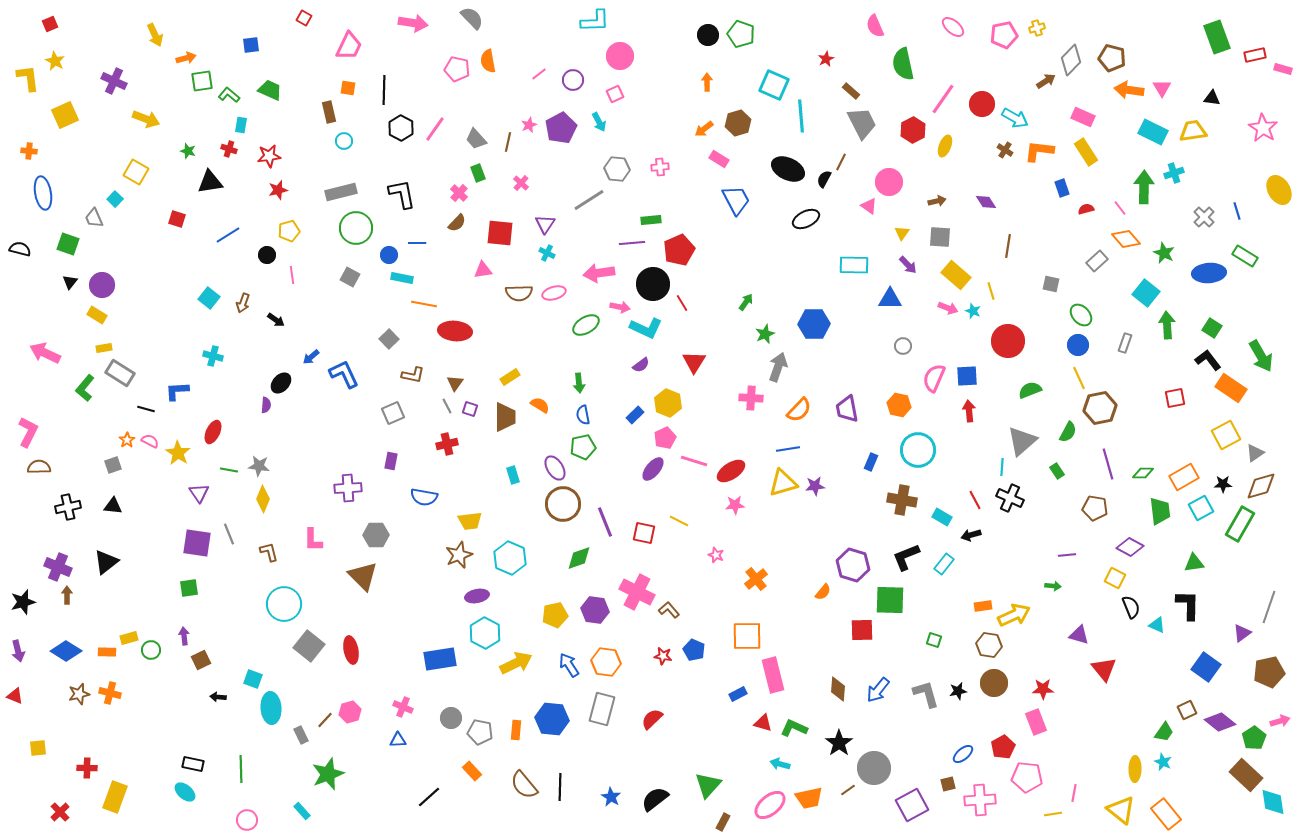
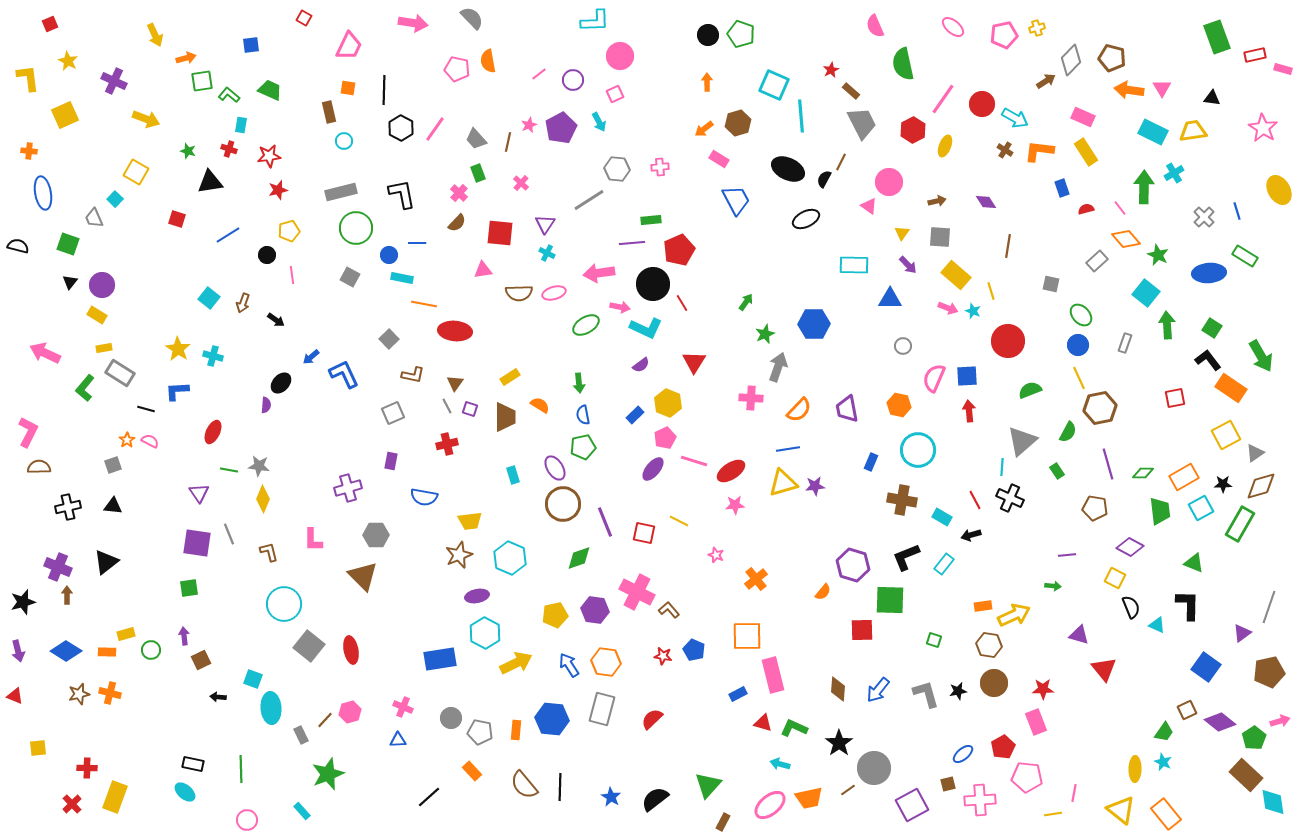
red star at (826, 59): moved 5 px right, 11 px down
yellow star at (55, 61): moved 13 px right
cyan cross at (1174, 173): rotated 12 degrees counterclockwise
black semicircle at (20, 249): moved 2 px left, 3 px up
green star at (1164, 253): moved 6 px left, 2 px down
yellow star at (178, 453): moved 104 px up
purple cross at (348, 488): rotated 12 degrees counterclockwise
green triangle at (1194, 563): rotated 30 degrees clockwise
yellow rectangle at (129, 638): moved 3 px left, 4 px up
red cross at (60, 812): moved 12 px right, 8 px up
